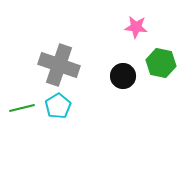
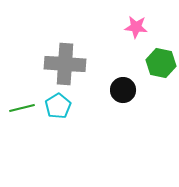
gray cross: moved 6 px right, 1 px up; rotated 15 degrees counterclockwise
black circle: moved 14 px down
